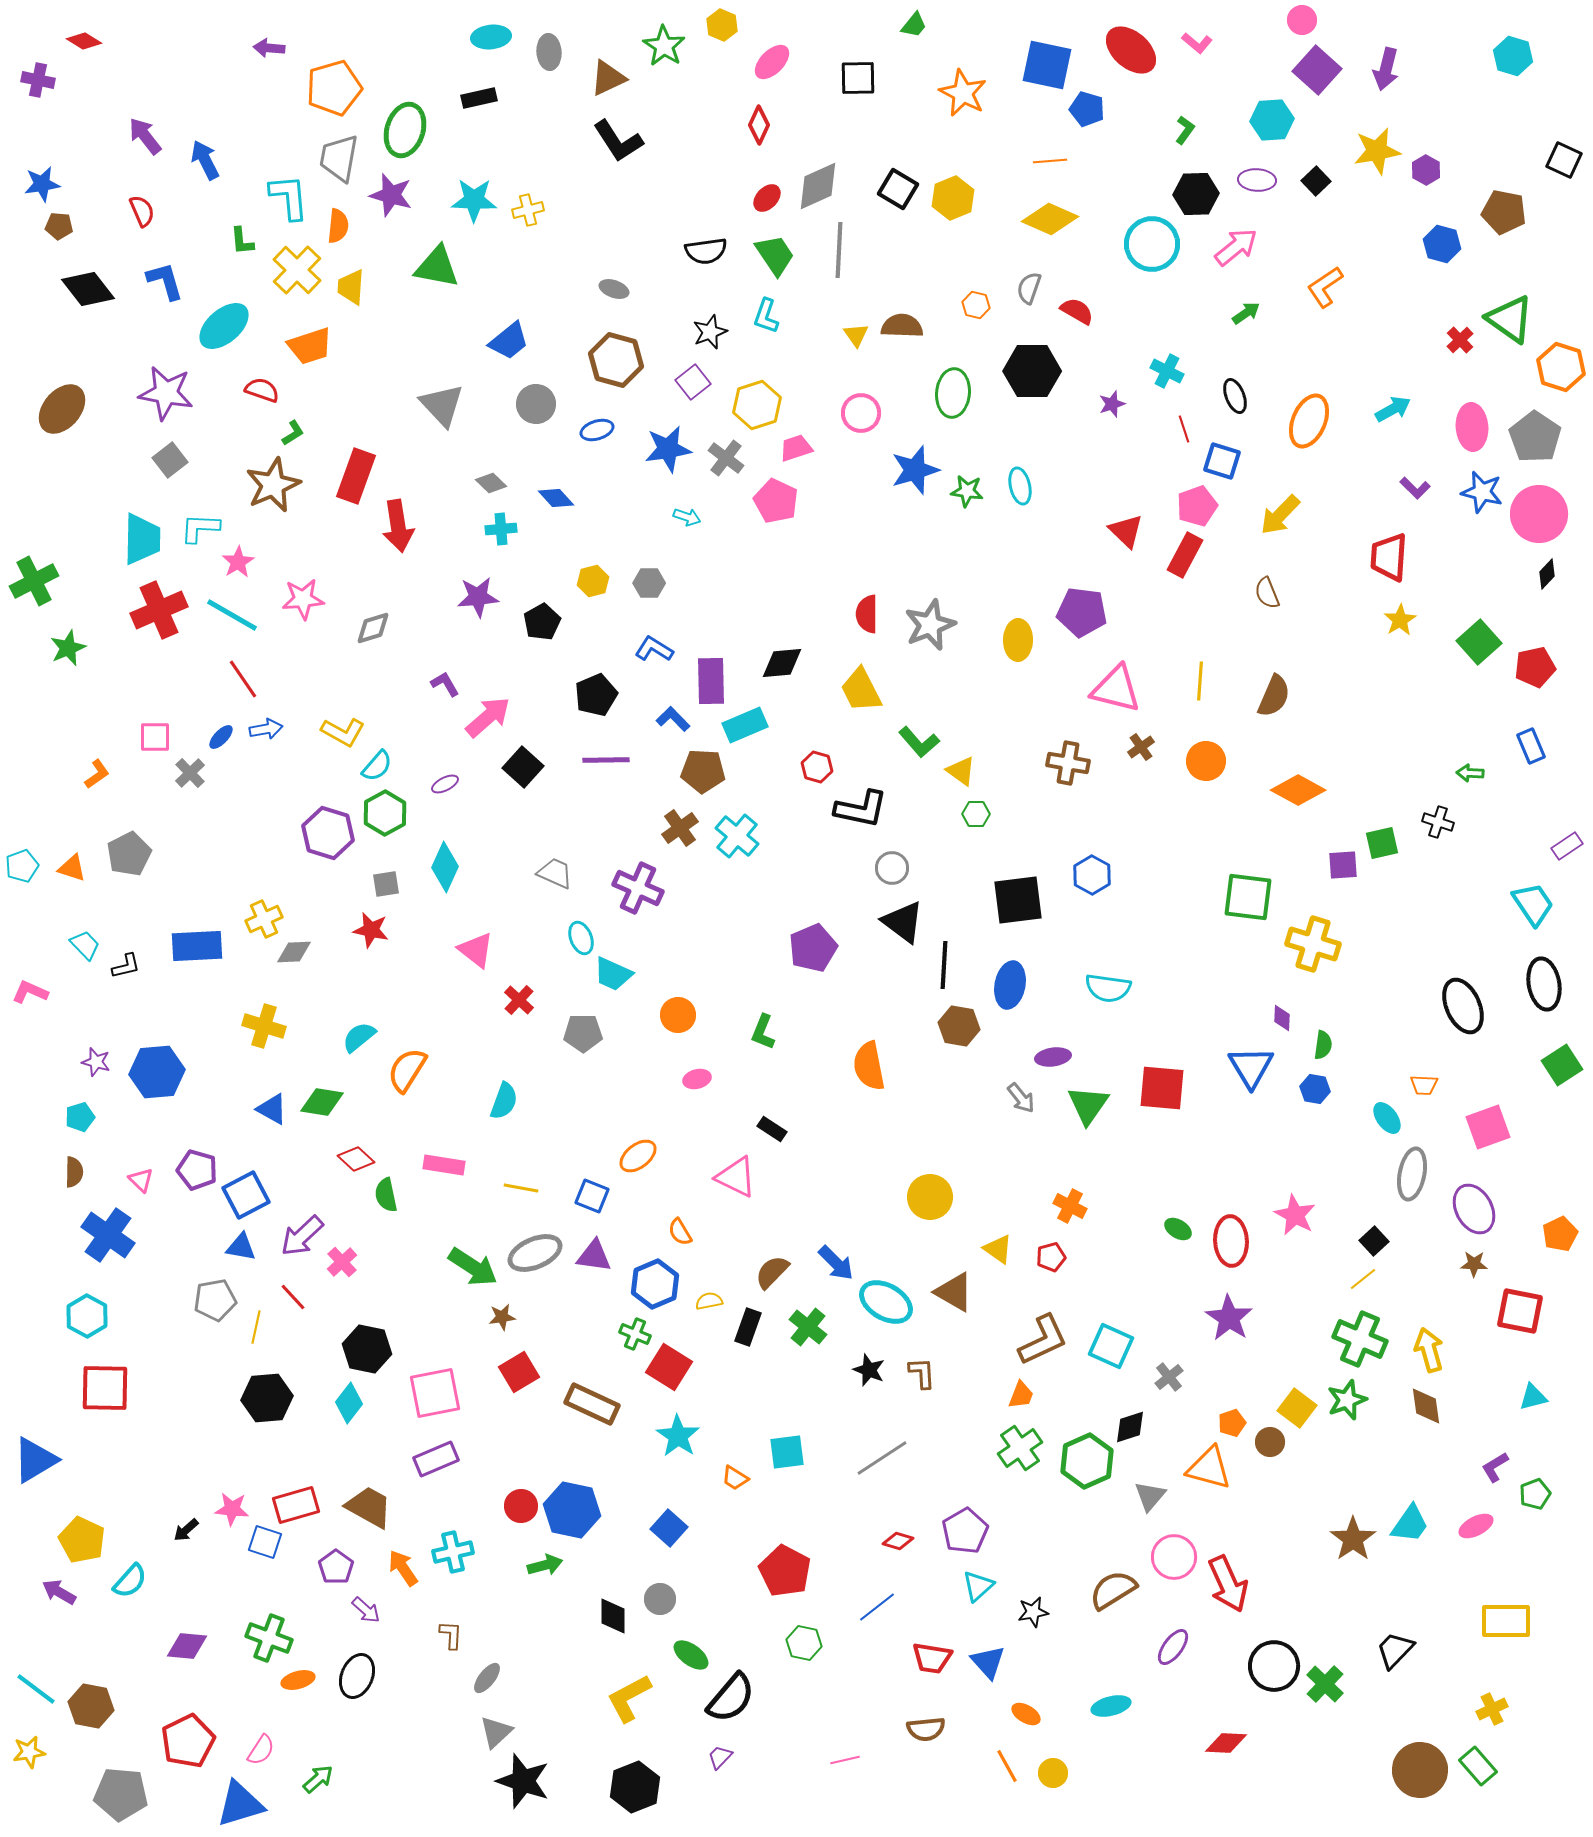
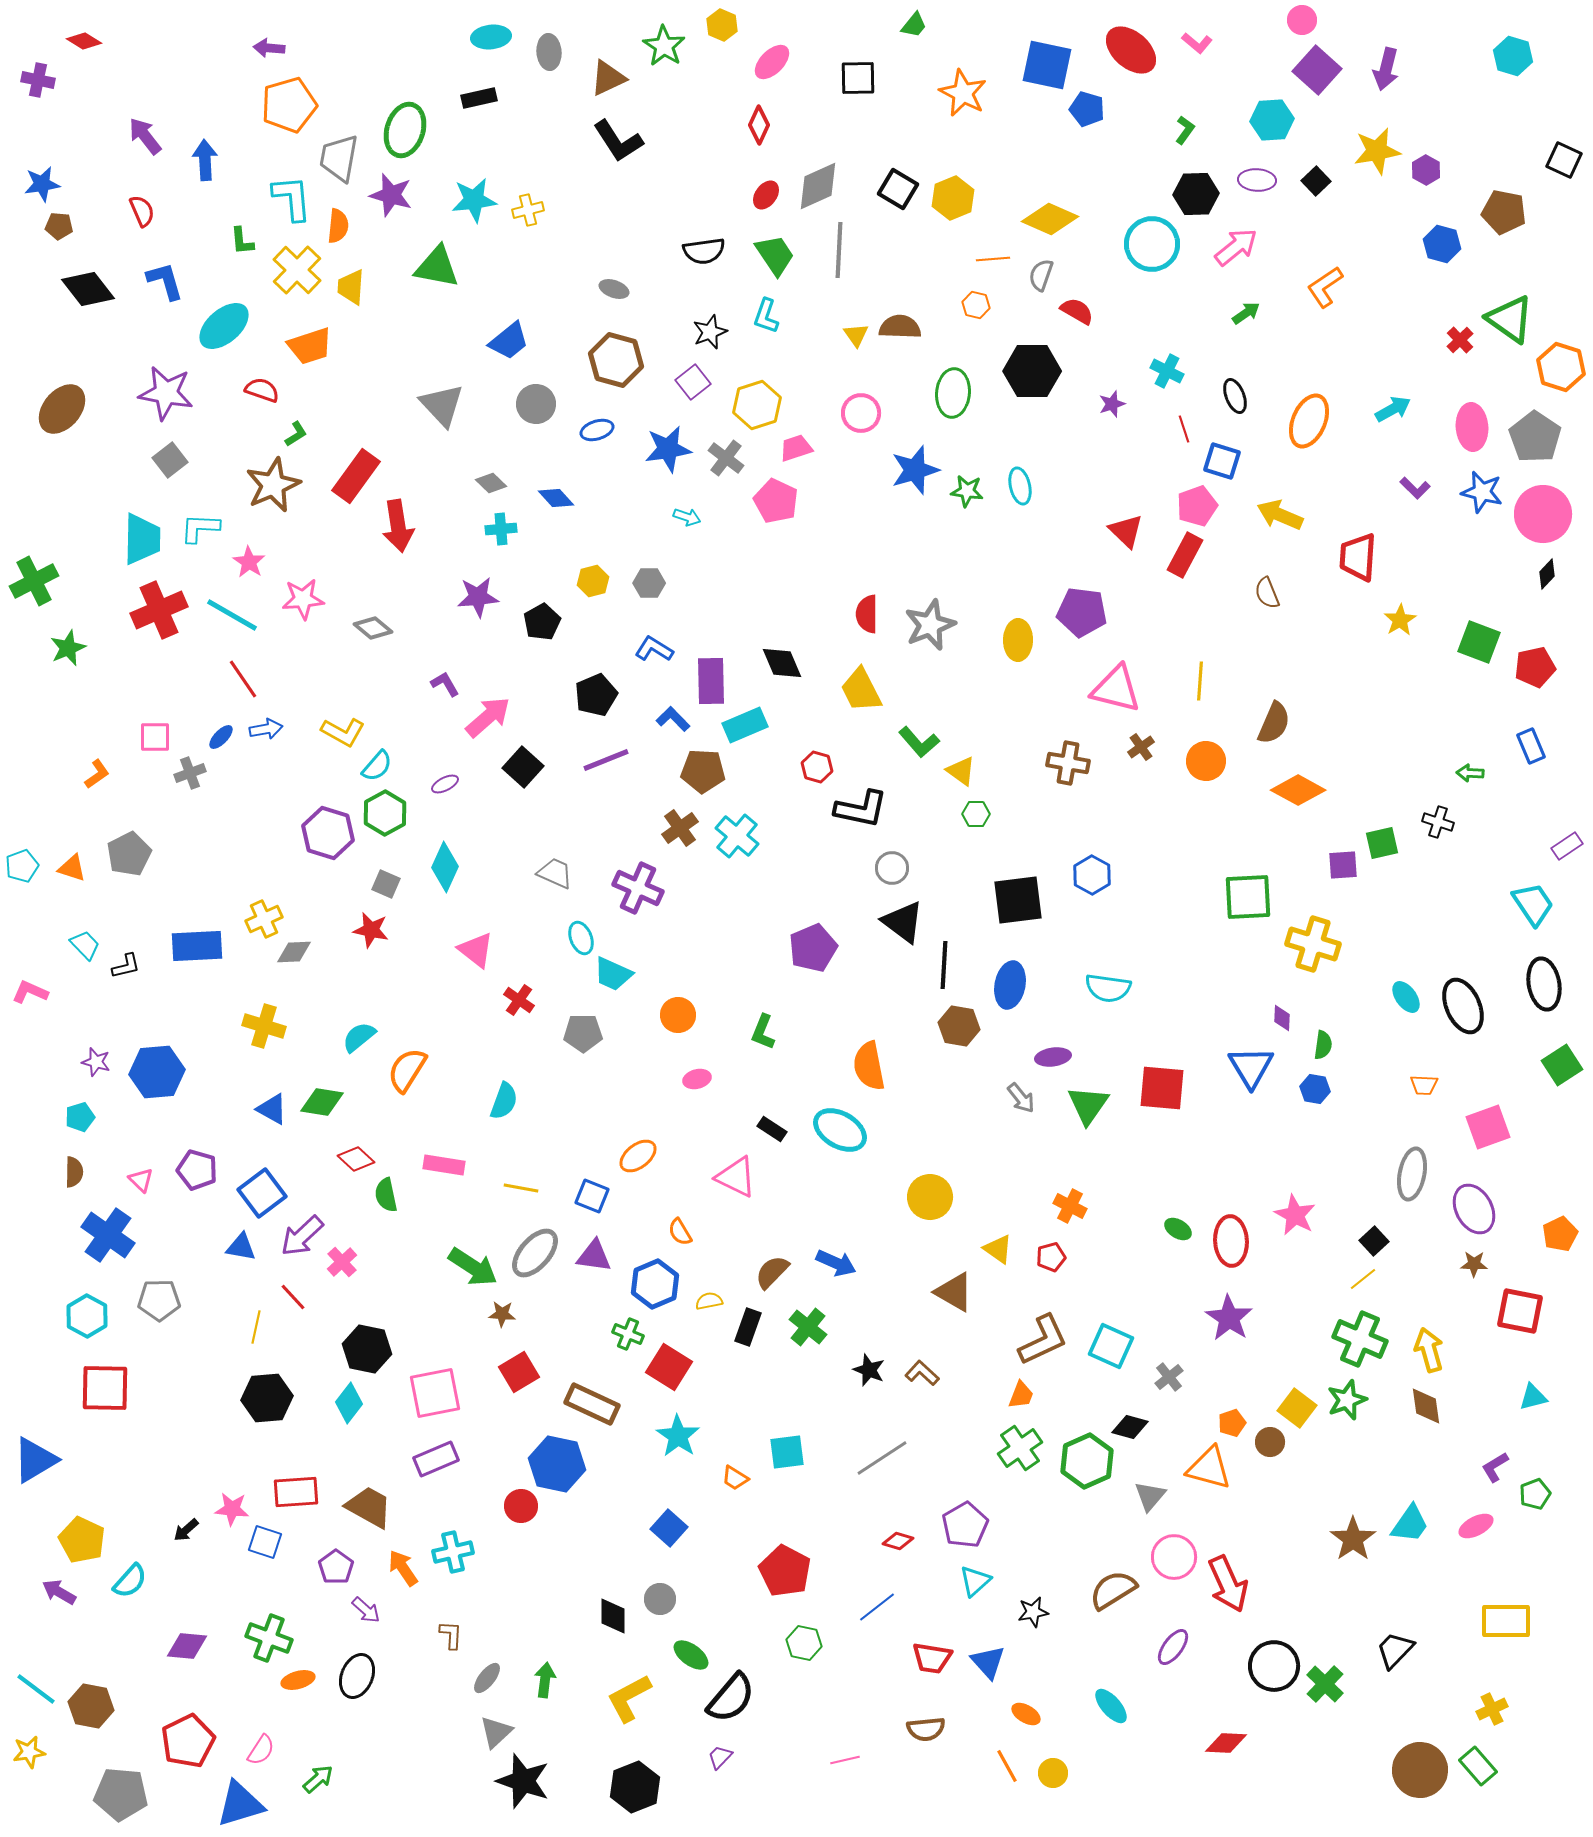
orange pentagon at (334, 88): moved 45 px left, 17 px down
blue arrow at (205, 160): rotated 24 degrees clockwise
orange line at (1050, 161): moved 57 px left, 98 px down
cyan L-shape at (289, 197): moved 3 px right, 1 px down
red ellipse at (767, 198): moved 1 px left, 3 px up; rotated 8 degrees counterclockwise
cyan star at (474, 200): rotated 9 degrees counterclockwise
black semicircle at (706, 251): moved 2 px left
gray semicircle at (1029, 288): moved 12 px right, 13 px up
brown semicircle at (902, 326): moved 2 px left, 1 px down
green L-shape at (293, 433): moved 3 px right, 1 px down
red rectangle at (356, 476): rotated 16 degrees clockwise
pink circle at (1539, 514): moved 4 px right
yellow arrow at (1280, 515): rotated 69 degrees clockwise
red trapezoid at (1389, 557): moved 31 px left
pink star at (238, 562): moved 11 px right; rotated 8 degrees counterclockwise
gray diamond at (373, 628): rotated 57 degrees clockwise
green square at (1479, 642): rotated 27 degrees counterclockwise
black diamond at (782, 663): rotated 72 degrees clockwise
brown semicircle at (1274, 696): moved 27 px down
purple line at (606, 760): rotated 21 degrees counterclockwise
gray cross at (190, 773): rotated 24 degrees clockwise
gray square at (386, 884): rotated 32 degrees clockwise
green square at (1248, 897): rotated 10 degrees counterclockwise
red cross at (519, 1000): rotated 8 degrees counterclockwise
cyan ellipse at (1387, 1118): moved 19 px right, 121 px up
blue square at (246, 1195): moved 16 px right, 2 px up; rotated 9 degrees counterclockwise
gray ellipse at (535, 1253): rotated 26 degrees counterclockwise
blue arrow at (836, 1263): rotated 21 degrees counterclockwise
gray pentagon at (215, 1300): moved 56 px left; rotated 9 degrees clockwise
cyan ellipse at (886, 1302): moved 46 px left, 172 px up
brown star at (502, 1317): moved 3 px up; rotated 12 degrees clockwise
green cross at (635, 1334): moved 7 px left
brown L-shape at (922, 1373): rotated 44 degrees counterclockwise
black diamond at (1130, 1427): rotated 33 degrees clockwise
red rectangle at (296, 1505): moved 13 px up; rotated 12 degrees clockwise
blue hexagon at (572, 1510): moved 15 px left, 46 px up
purple pentagon at (965, 1531): moved 6 px up
green arrow at (545, 1565): moved 115 px down; rotated 68 degrees counterclockwise
cyan triangle at (978, 1586): moved 3 px left, 5 px up
cyan ellipse at (1111, 1706): rotated 63 degrees clockwise
